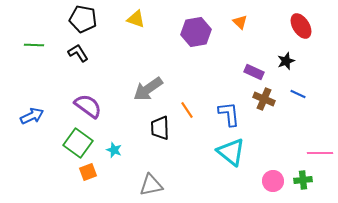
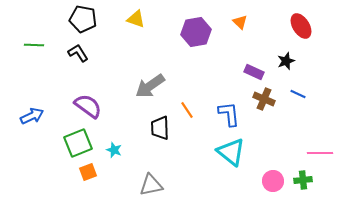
gray arrow: moved 2 px right, 3 px up
green square: rotated 32 degrees clockwise
